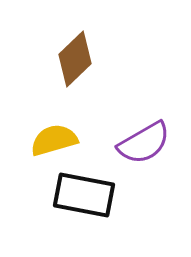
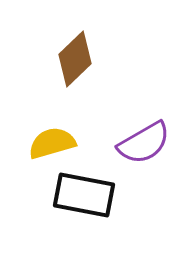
yellow semicircle: moved 2 px left, 3 px down
